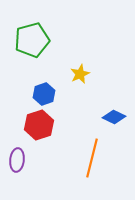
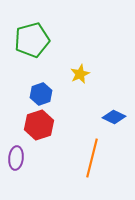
blue hexagon: moved 3 px left
purple ellipse: moved 1 px left, 2 px up
